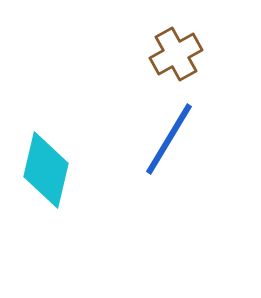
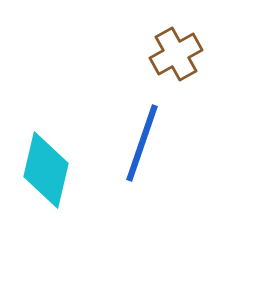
blue line: moved 27 px left, 4 px down; rotated 12 degrees counterclockwise
